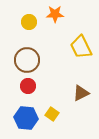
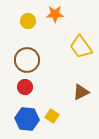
yellow circle: moved 1 px left, 1 px up
yellow trapezoid: rotated 10 degrees counterclockwise
red circle: moved 3 px left, 1 px down
brown triangle: moved 1 px up
yellow square: moved 2 px down
blue hexagon: moved 1 px right, 1 px down
